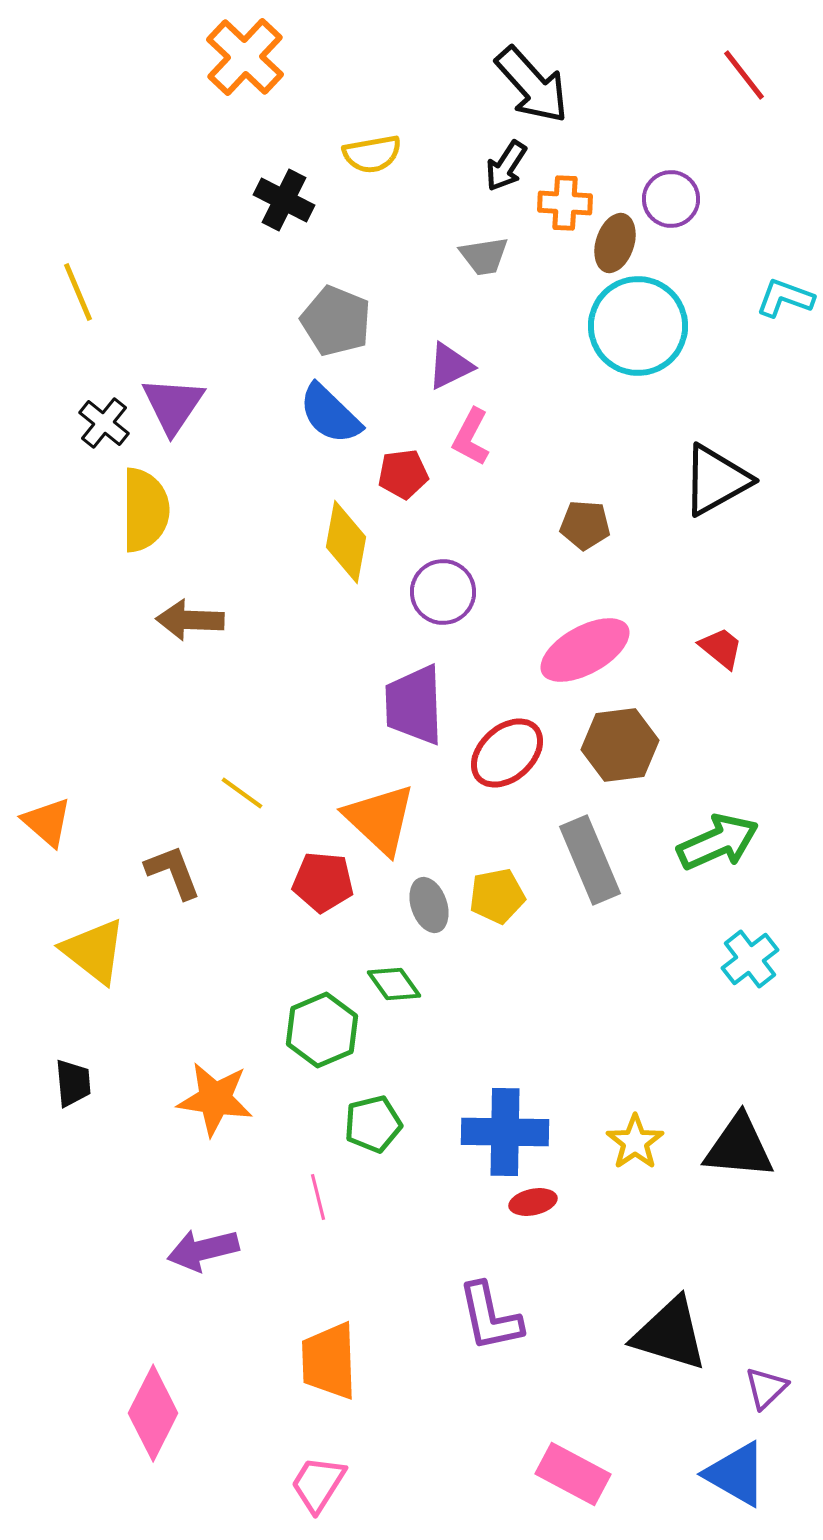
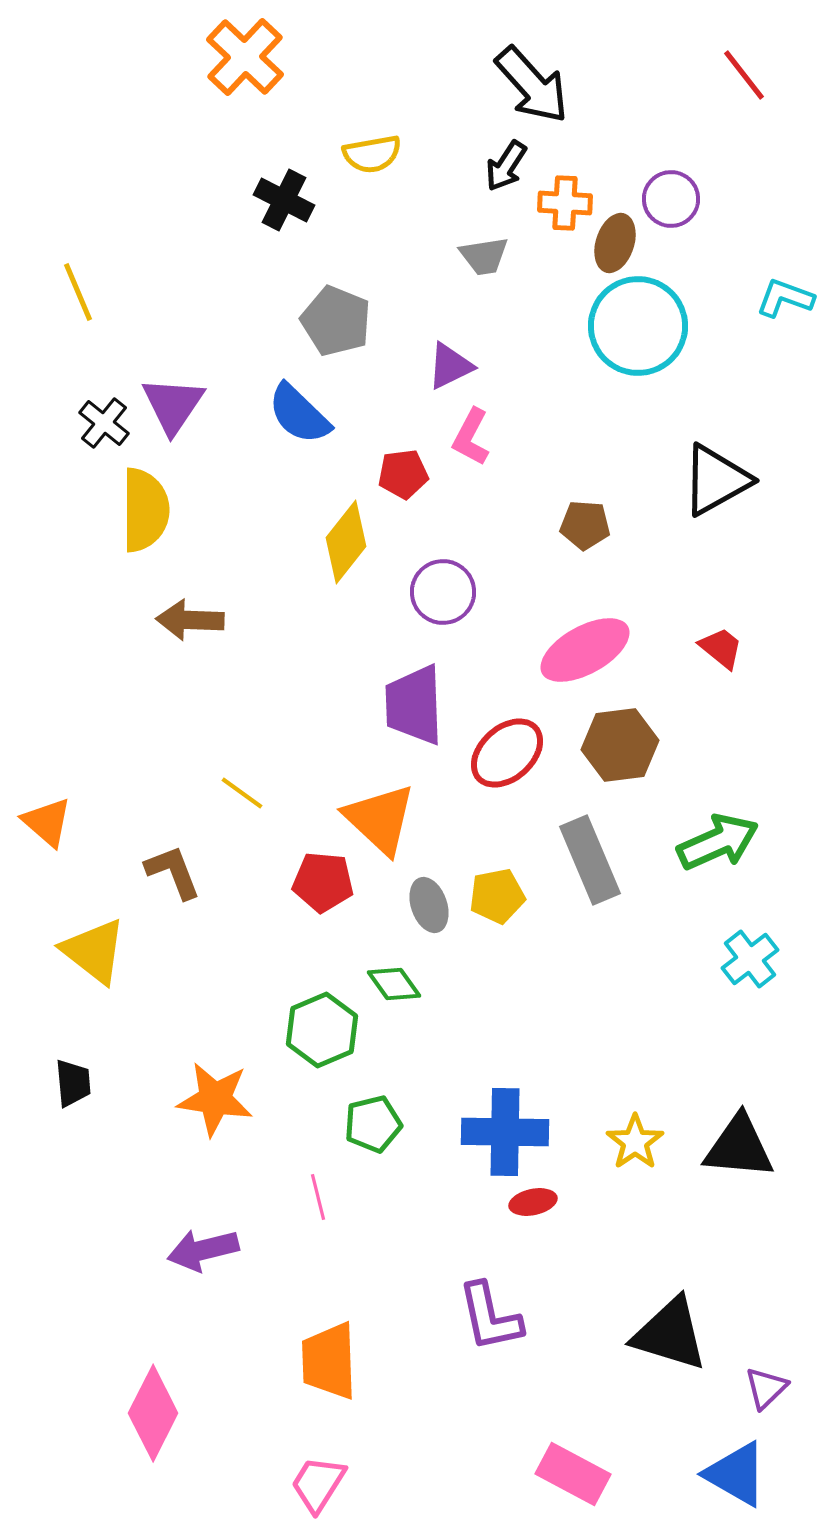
blue semicircle at (330, 414): moved 31 px left
yellow diamond at (346, 542): rotated 28 degrees clockwise
